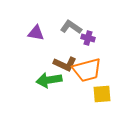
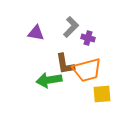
gray L-shape: rotated 100 degrees clockwise
brown L-shape: rotated 55 degrees clockwise
